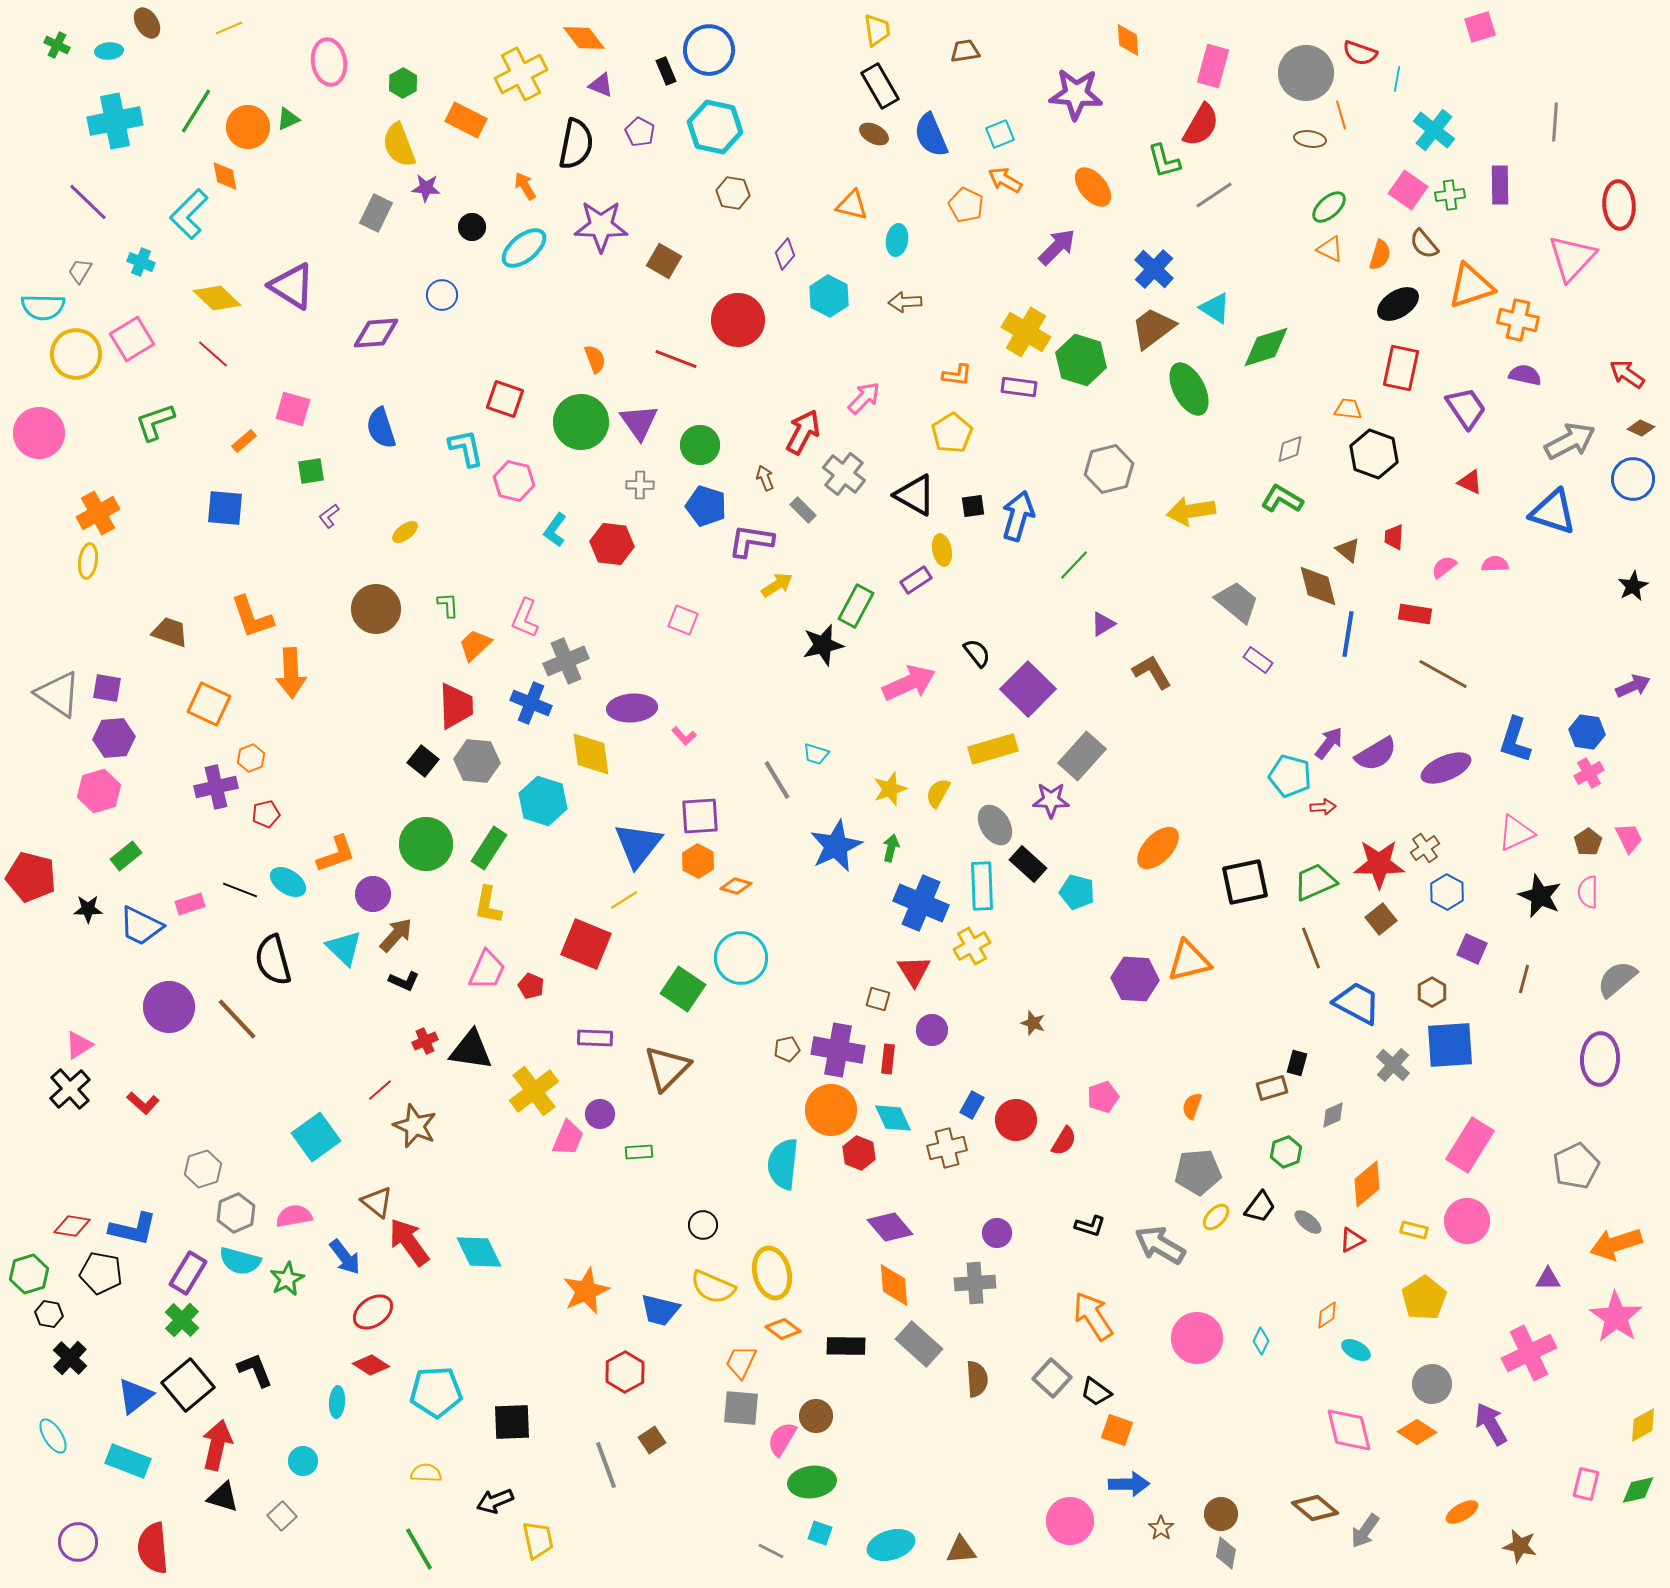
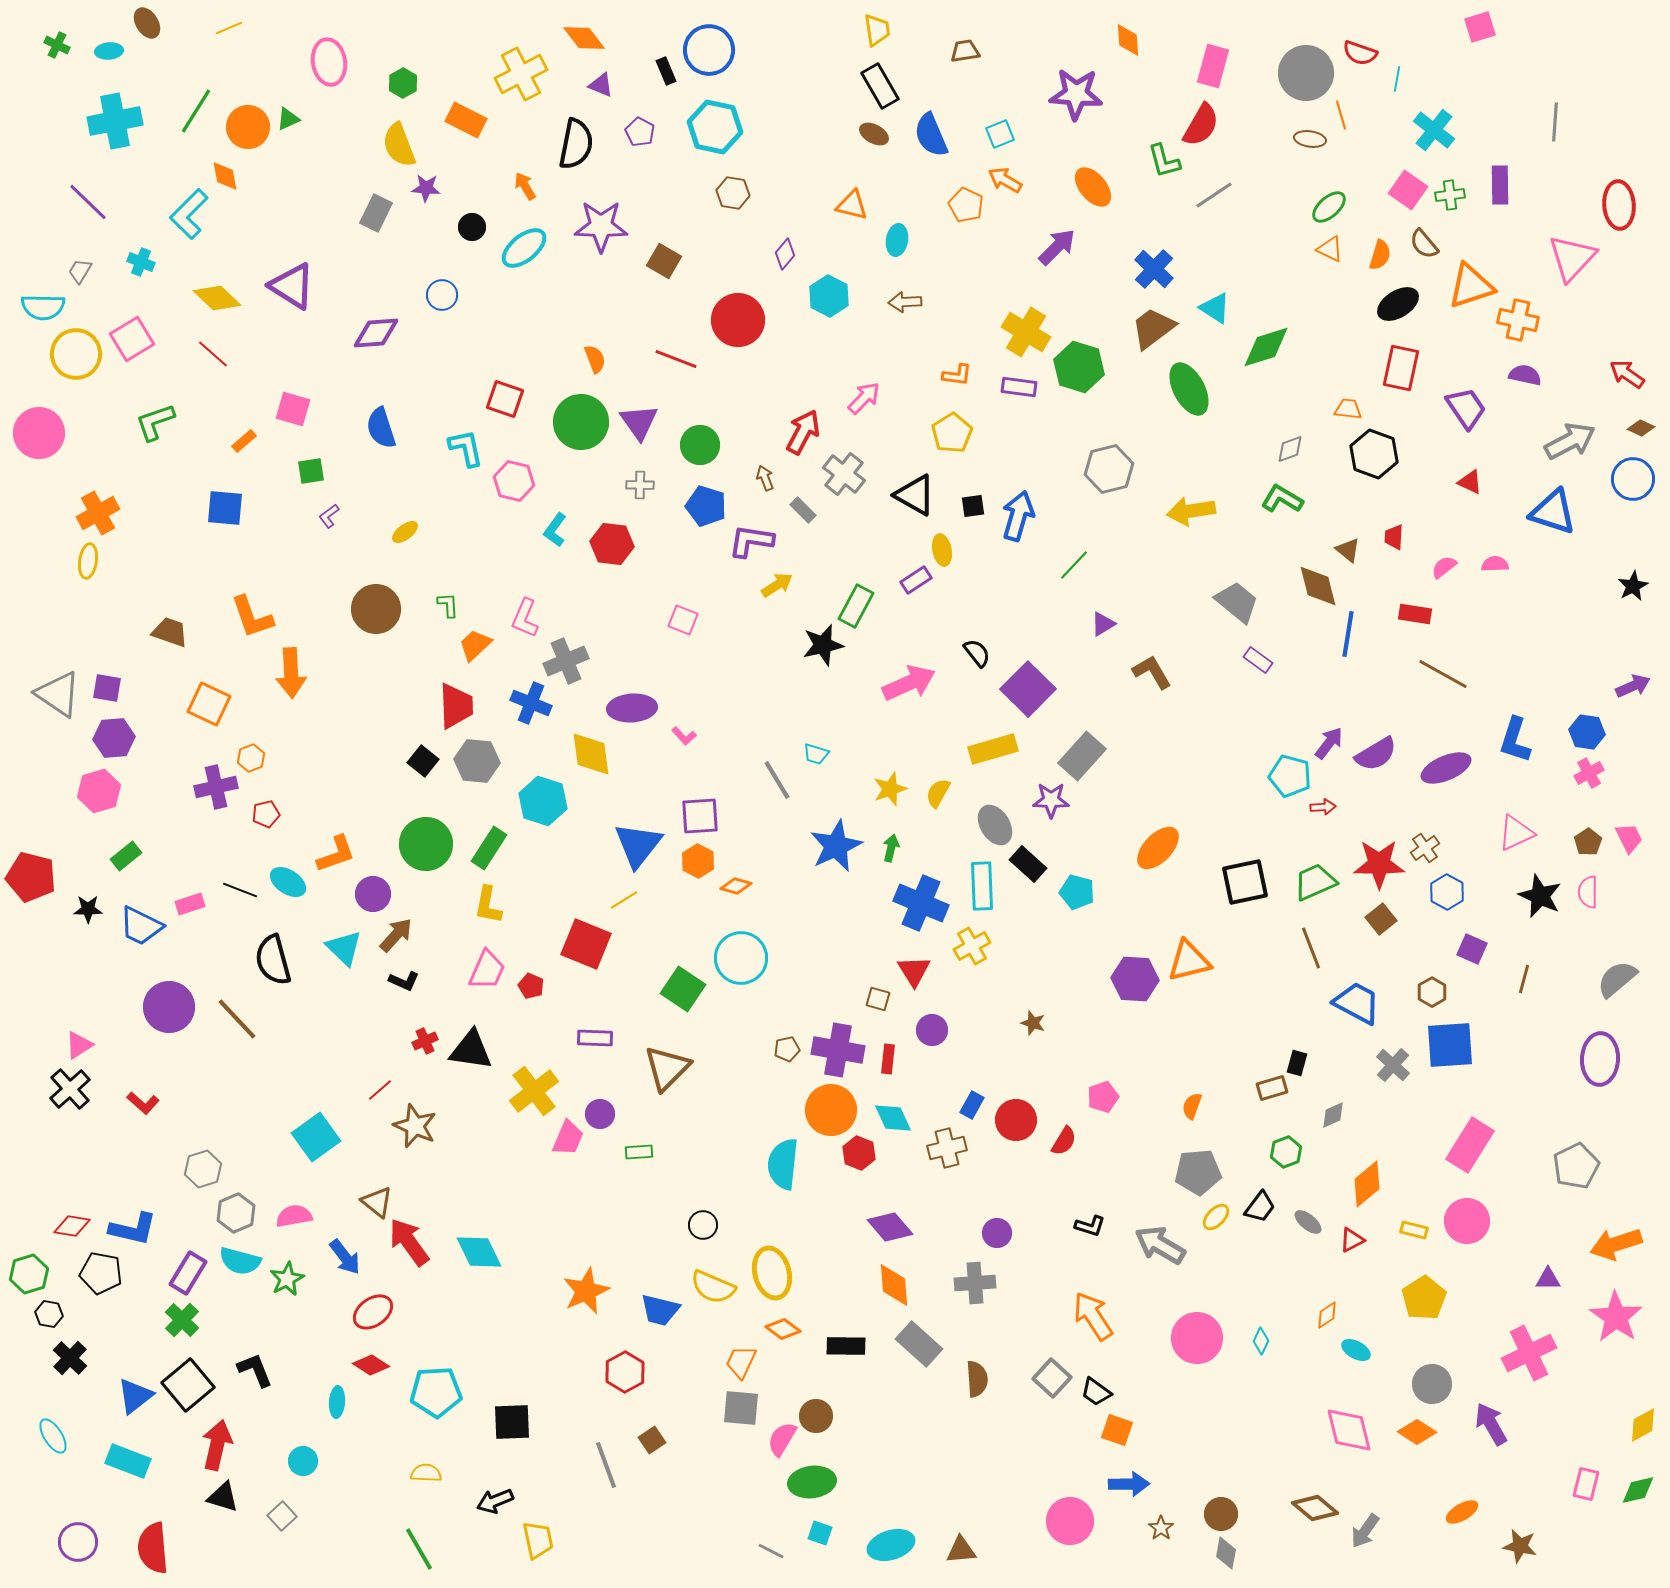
green hexagon at (1081, 360): moved 2 px left, 7 px down
